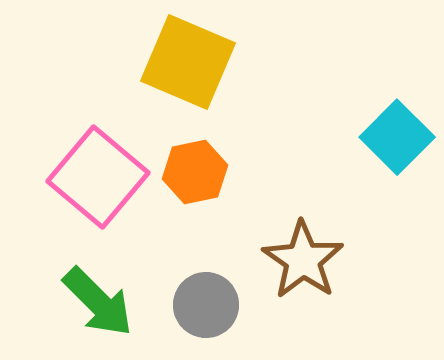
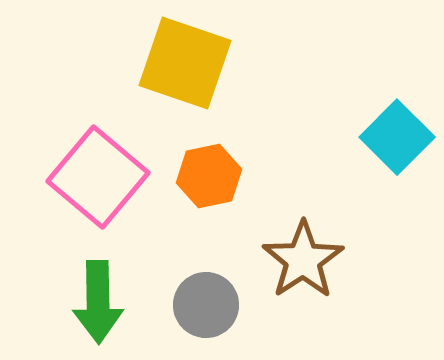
yellow square: moved 3 px left, 1 px down; rotated 4 degrees counterclockwise
orange hexagon: moved 14 px right, 4 px down
brown star: rotated 4 degrees clockwise
green arrow: rotated 44 degrees clockwise
